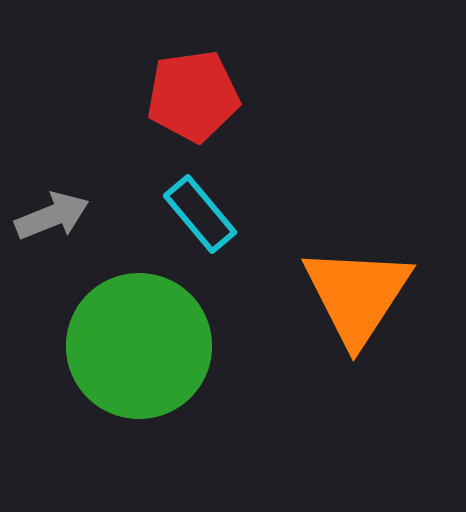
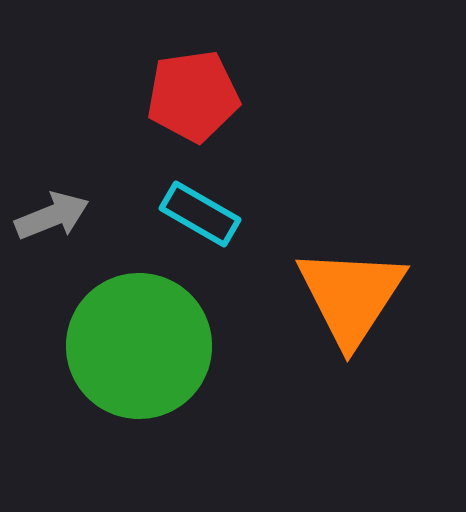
cyan rectangle: rotated 20 degrees counterclockwise
orange triangle: moved 6 px left, 1 px down
